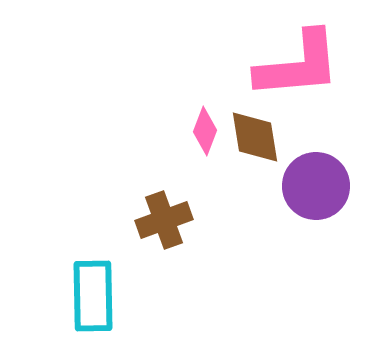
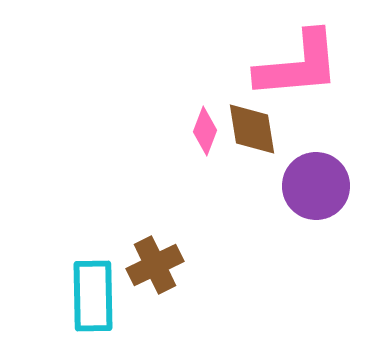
brown diamond: moved 3 px left, 8 px up
brown cross: moved 9 px left, 45 px down; rotated 6 degrees counterclockwise
